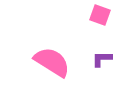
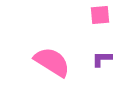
pink square: rotated 25 degrees counterclockwise
